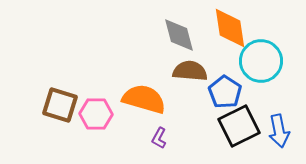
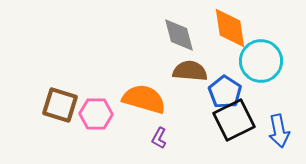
black square: moved 5 px left, 6 px up
